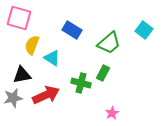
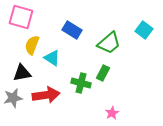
pink square: moved 2 px right, 1 px up
black triangle: moved 2 px up
red arrow: rotated 16 degrees clockwise
